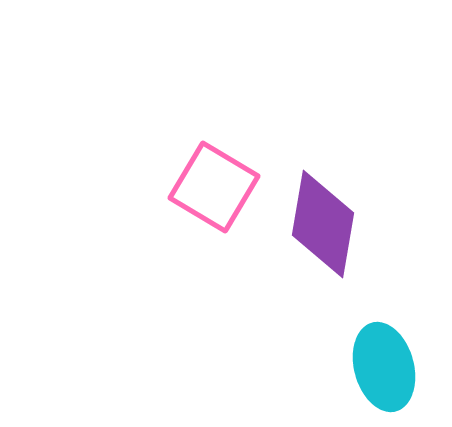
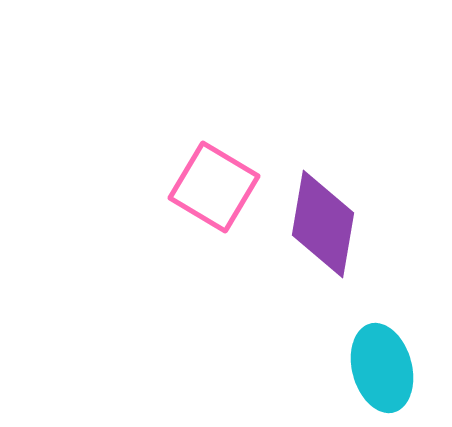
cyan ellipse: moved 2 px left, 1 px down
